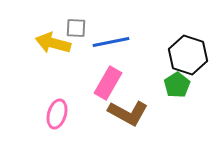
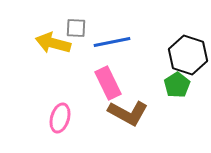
blue line: moved 1 px right
pink rectangle: rotated 56 degrees counterclockwise
pink ellipse: moved 3 px right, 4 px down
